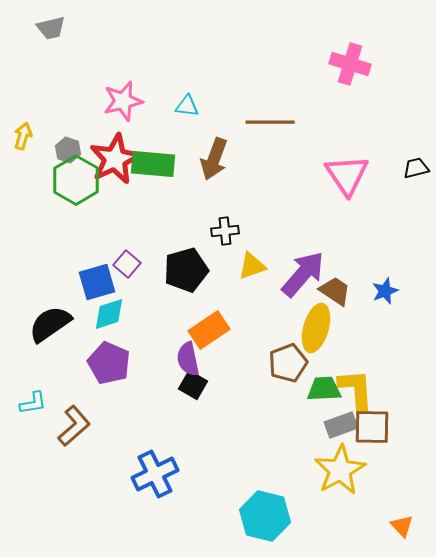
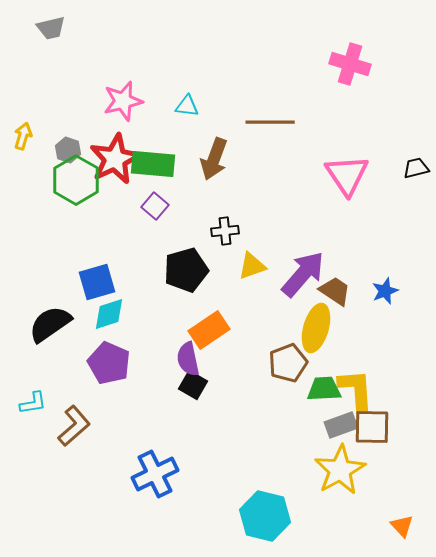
purple square: moved 28 px right, 58 px up
